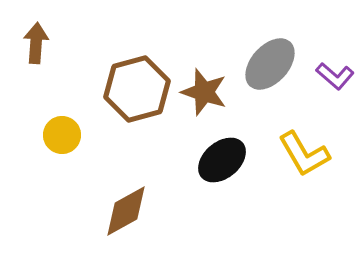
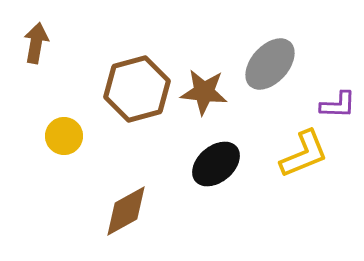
brown arrow: rotated 6 degrees clockwise
purple L-shape: moved 3 px right, 29 px down; rotated 39 degrees counterclockwise
brown star: rotated 12 degrees counterclockwise
yellow circle: moved 2 px right, 1 px down
yellow L-shape: rotated 82 degrees counterclockwise
black ellipse: moved 6 px left, 4 px down
